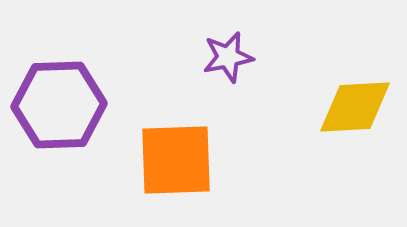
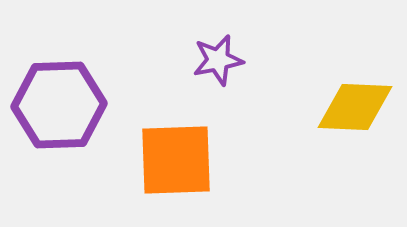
purple star: moved 10 px left, 3 px down
yellow diamond: rotated 6 degrees clockwise
